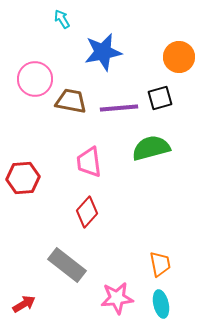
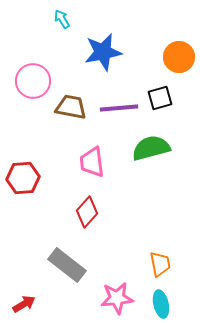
pink circle: moved 2 px left, 2 px down
brown trapezoid: moved 6 px down
pink trapezoid: moved 3 px right
